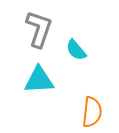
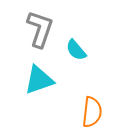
gray L-shape: moved 1 px right
cyan triangle: rotated 16 degrees counterclockwise
